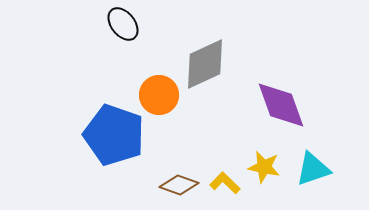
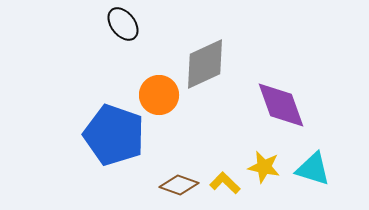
cyan triangle: rotated 36 degrees clockwise
